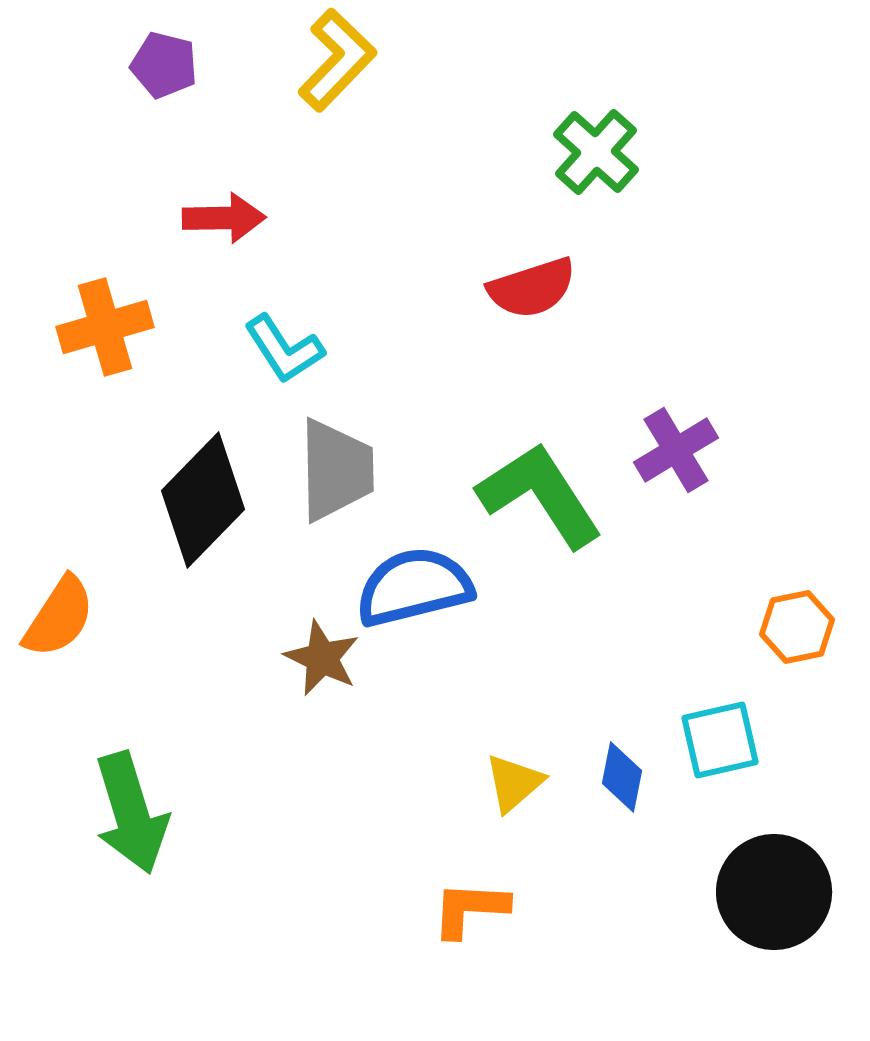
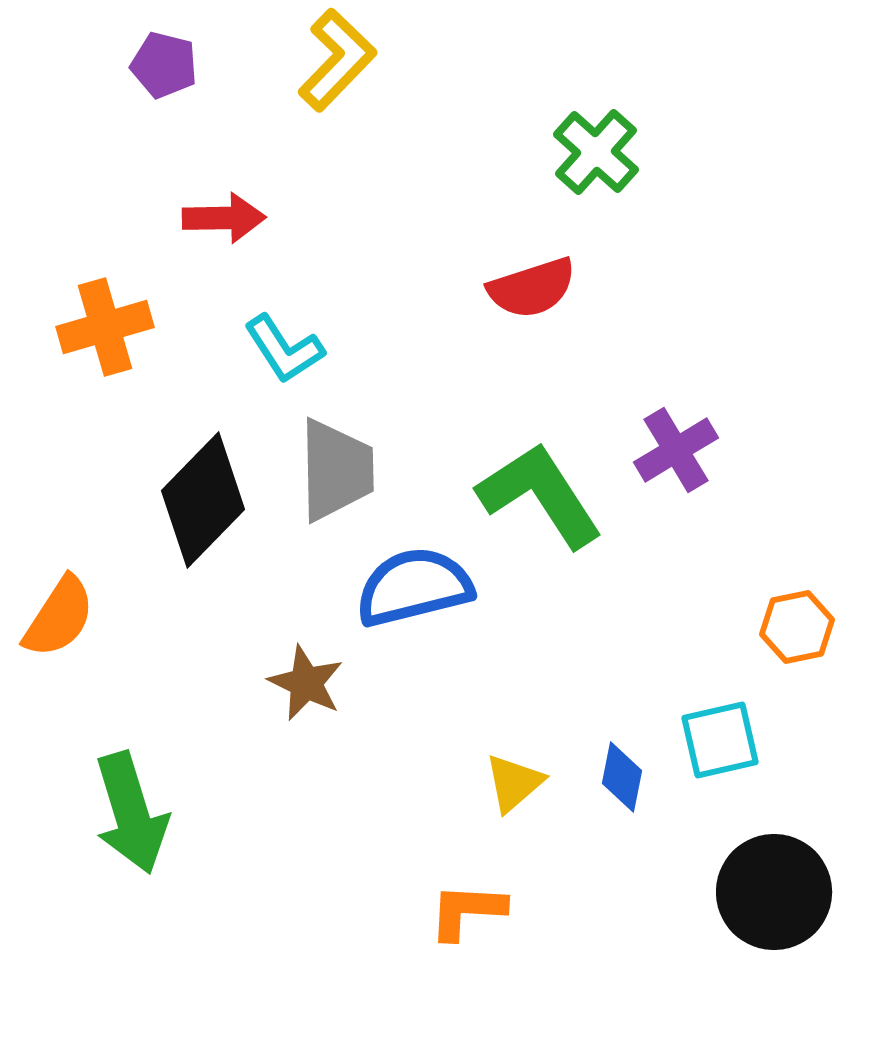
brown star: moved 16 px left, 25 px down
orange L-shape: moved 3 px left, 2 px down
